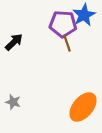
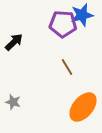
blue star: moved 2 px left; rotated 15 degrees clockwise
brown line: moved 24 px down; rotated 12 degrees counterclockwise
